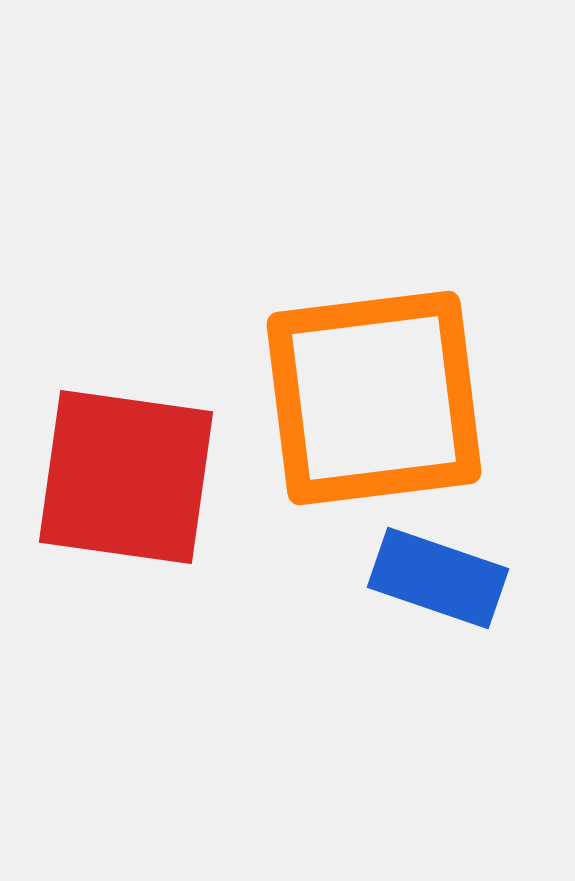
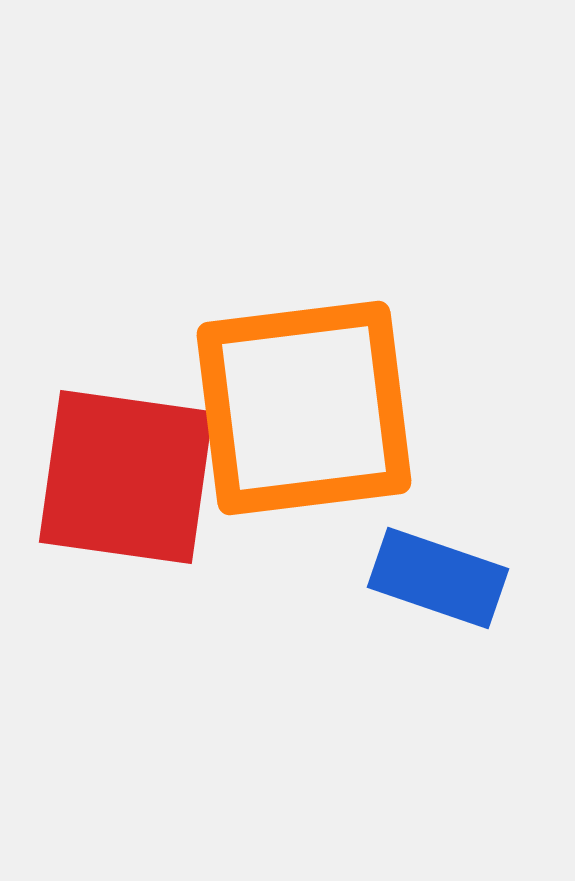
orange square: moved 70 px left, 10 px down
